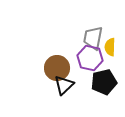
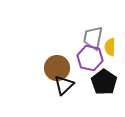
black pentagon: rotated 25 degrees counterclockwise
